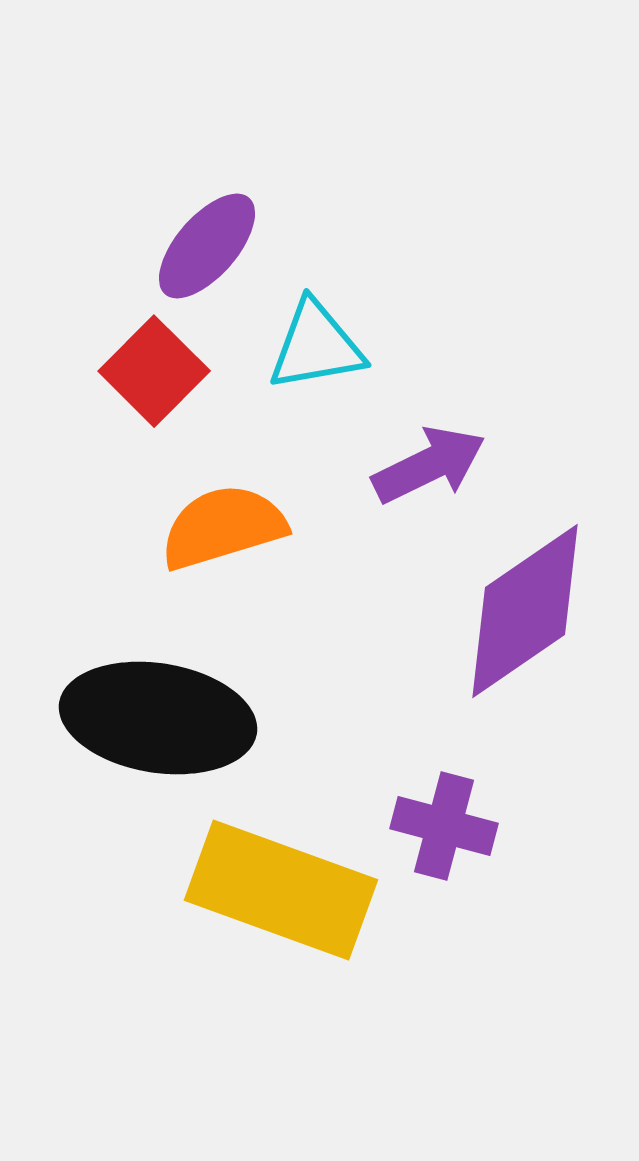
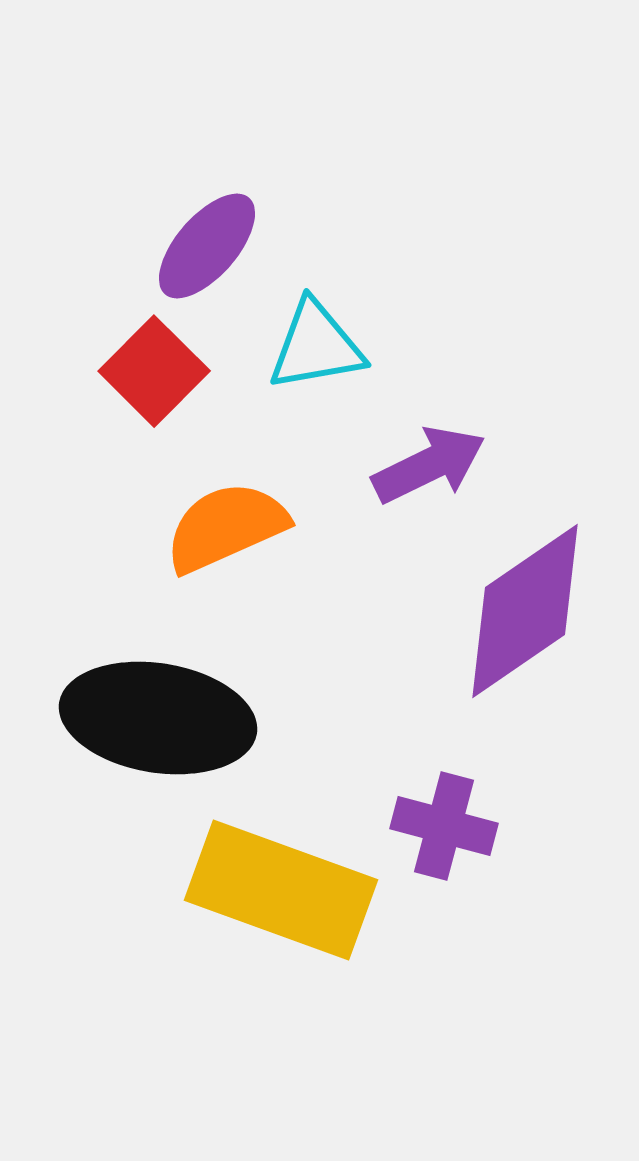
orange semicircle: moved 3 px right; rotated 7 degrees counterclockwise
